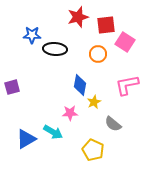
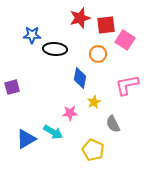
red star: moved 2 px right, 1 px down
pink square: moved 2 px up
blue diamond: moved 7 px up
gray semicircle: rotated 24 degrees clockwise
